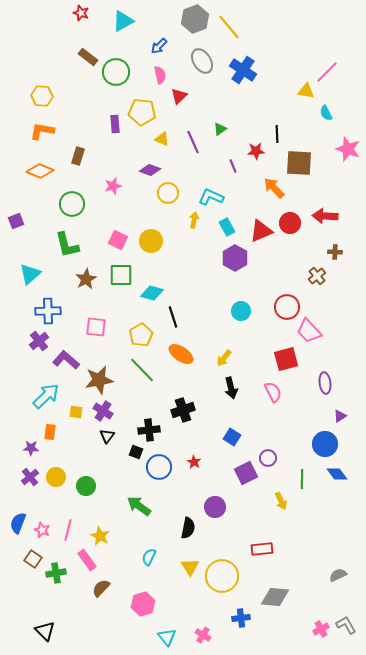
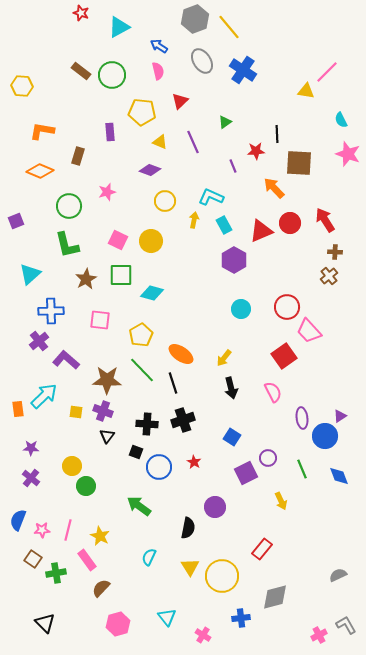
cyan triangle at (123, 21): moved 4 px left, 6 px down
blue arrow at (159, 46): rotated 78 degrees clockwise
brown rectangle at (88, 57): moved 7 px left, 14 px down
green circle at (116, 72): moved 4 px left, 3 px down
pink semicircle at (160, 75): moved 2 px left, 4 px up
yellow hexagon at (42, 96): moved 20 px left, 10 px up
red triangle at (179, 96): moved 1 px right, 5 px down
cyan semicircle at (326, 113): moved 15 px right, 7 px down
purple rectangle at (115, 124): moved 5 px left, 8 px down
green triangle at (220, 129): moved 5 px right, 7 px up
yellow triangle at (162, 139): moved 2 px left, 3 px down
pink star at (348, 149): moved 5 px down
pink star at (113, 186): moved 6 px left, 6 px down
yellow circle at (168, 193): moved 3 px left, 8 px down
green circle at (72, 204): moved 3 px left, 2 px down
red arrow at (325, 216): moved 4 px down; rotated 55 degrees clockwise
cyan rectangle at (227, 227): moved 3 px left, 2 px up
purple hexagon at (235, 258): moved 1 px left, 2 px down
brown cross at (317, 276): moved 12 px right
blue cross at (48, 311): moved 3 px right
cyan circle at (241, 311): moved 2 px up
black line at (173, 317): moved 66 px down
pink square at (96, 327): moved 4 px right, 7 px up
red square at (286, 359): moved 2 px left, 3 px up; rotated 20 degrees counterclockwise
brown star at (99, 380): moved 8 px right; rotated 12 degrees clockwise
purple ellipse at (325, 383): moved 23 px left, 35 px down
cyan arrow at (46, 396): moved 2 px left
black cross at (183, 410): moved 10 px down
purple cross at (103, 411): rotated 12 degrees counterclockwise
black cross at (149, 430): moved 2 px left, 6 px up; rotated 10 degrees clockwise
orange rectangle at (50, 432): moved 32 px left, 23 px up; rotated 14 degrees counterclockwise
blue circle at (325, 444): moved 8 px up
blue diamond at (337, 474): moved 2 px right, 2 px down; rotated 15 degrees clockwise
purple cross at (30, 477): moved 1 px right, 1 px down; rotated 12 degrees counterclockwise
yellow circle at (56, 477): moved 16 px right, 11 px up
green line at (302, 479): moved 10 px up; rotated 24 degrees counterclockwise
blue semicircle at (18, 523): moved 3 px up
pink star at (42, 530): rotated 28 degrees counterclockwise
red rectangle at (262, 549): rotated 45 degrees counterclockwise
gray diamond at (275, 597): rotated 20 degrees counterclockwise
pink hexagon at (143, 604): moved 25 px left, 20 px down
pink cross at (321, 629): moved 2 px left, 6 px down
black triangle at (45, 631): moved 8 px up
cyan triangle at (167, 637): moved 20 px up
